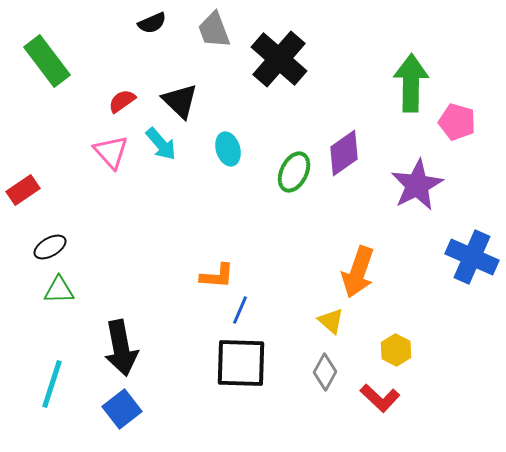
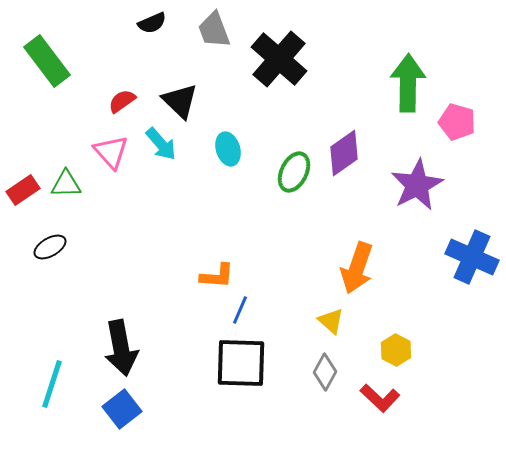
green arrow: moved 3 px left
orange arrow: moved 1 px left, 4 px up
green triangle: moved 7 px right, 106 px up
